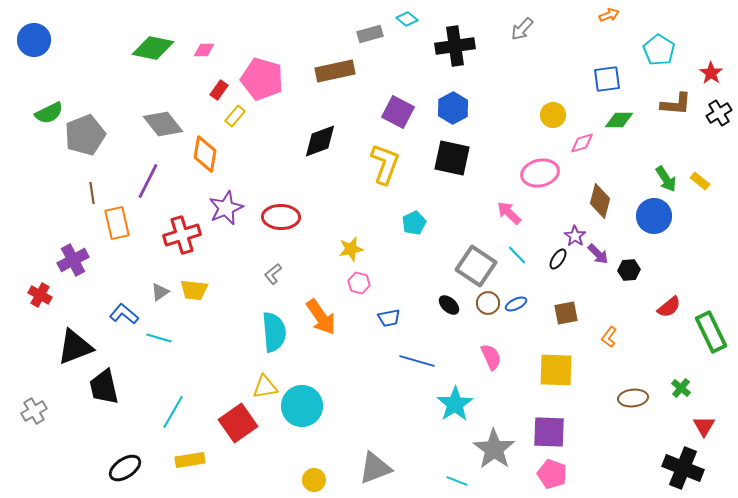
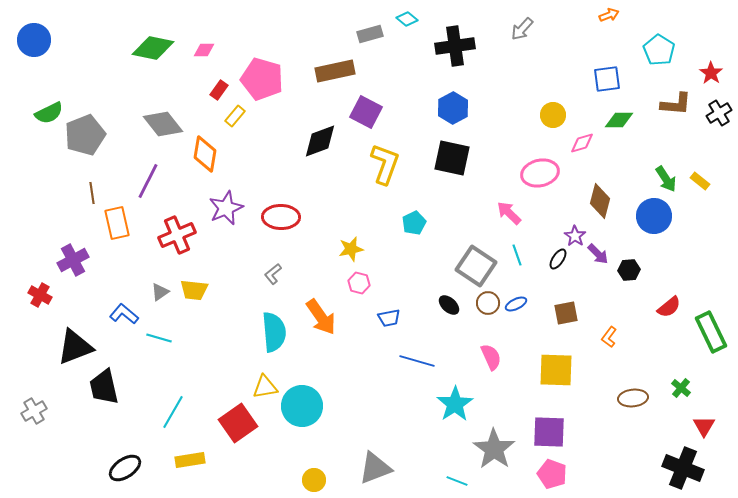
purple square at (398, 112): moved 32 px left
red cross at (182, 235): moved 5 px left; rotated 6 degrees counterclockwise
cyan line at (517, 255): rotated 25 degrees clockwise
